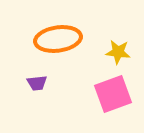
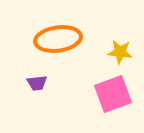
yellow star: moved 2 px right
